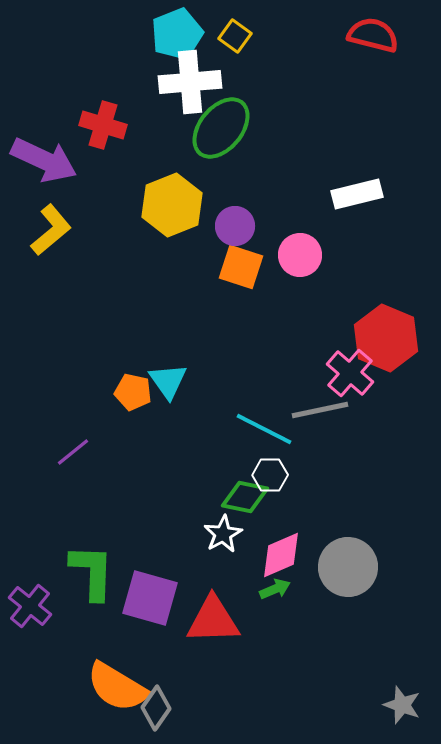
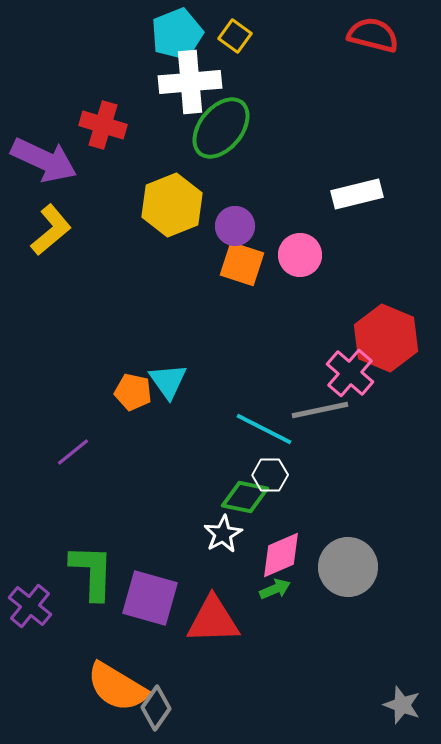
orange square: moved 1 px right, 3 px up
